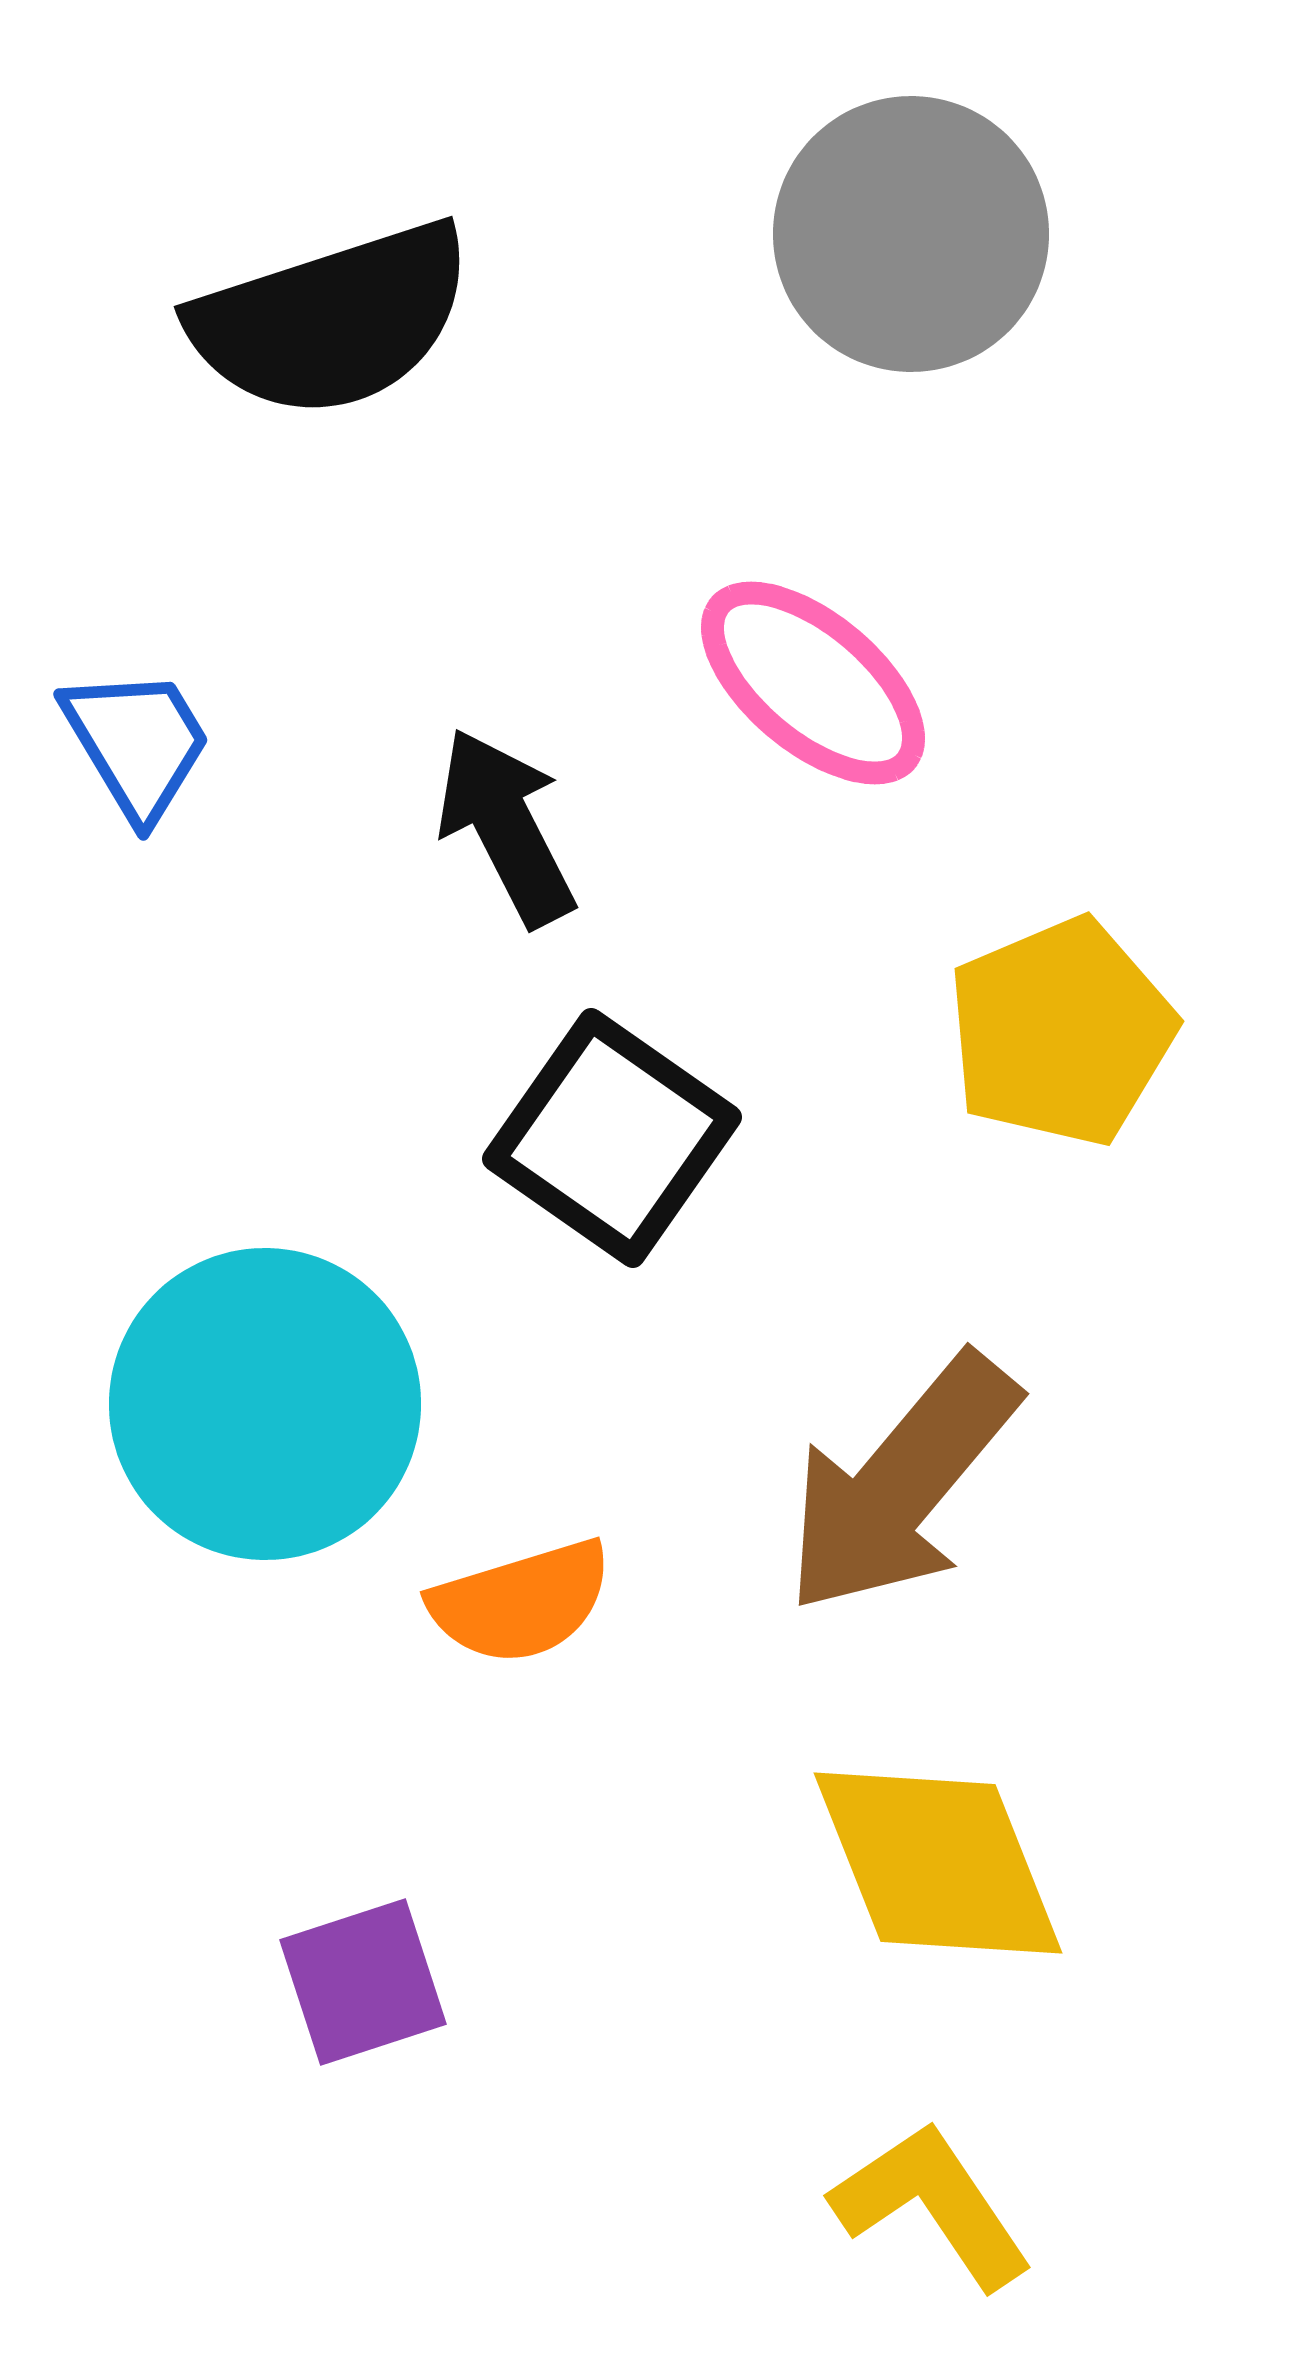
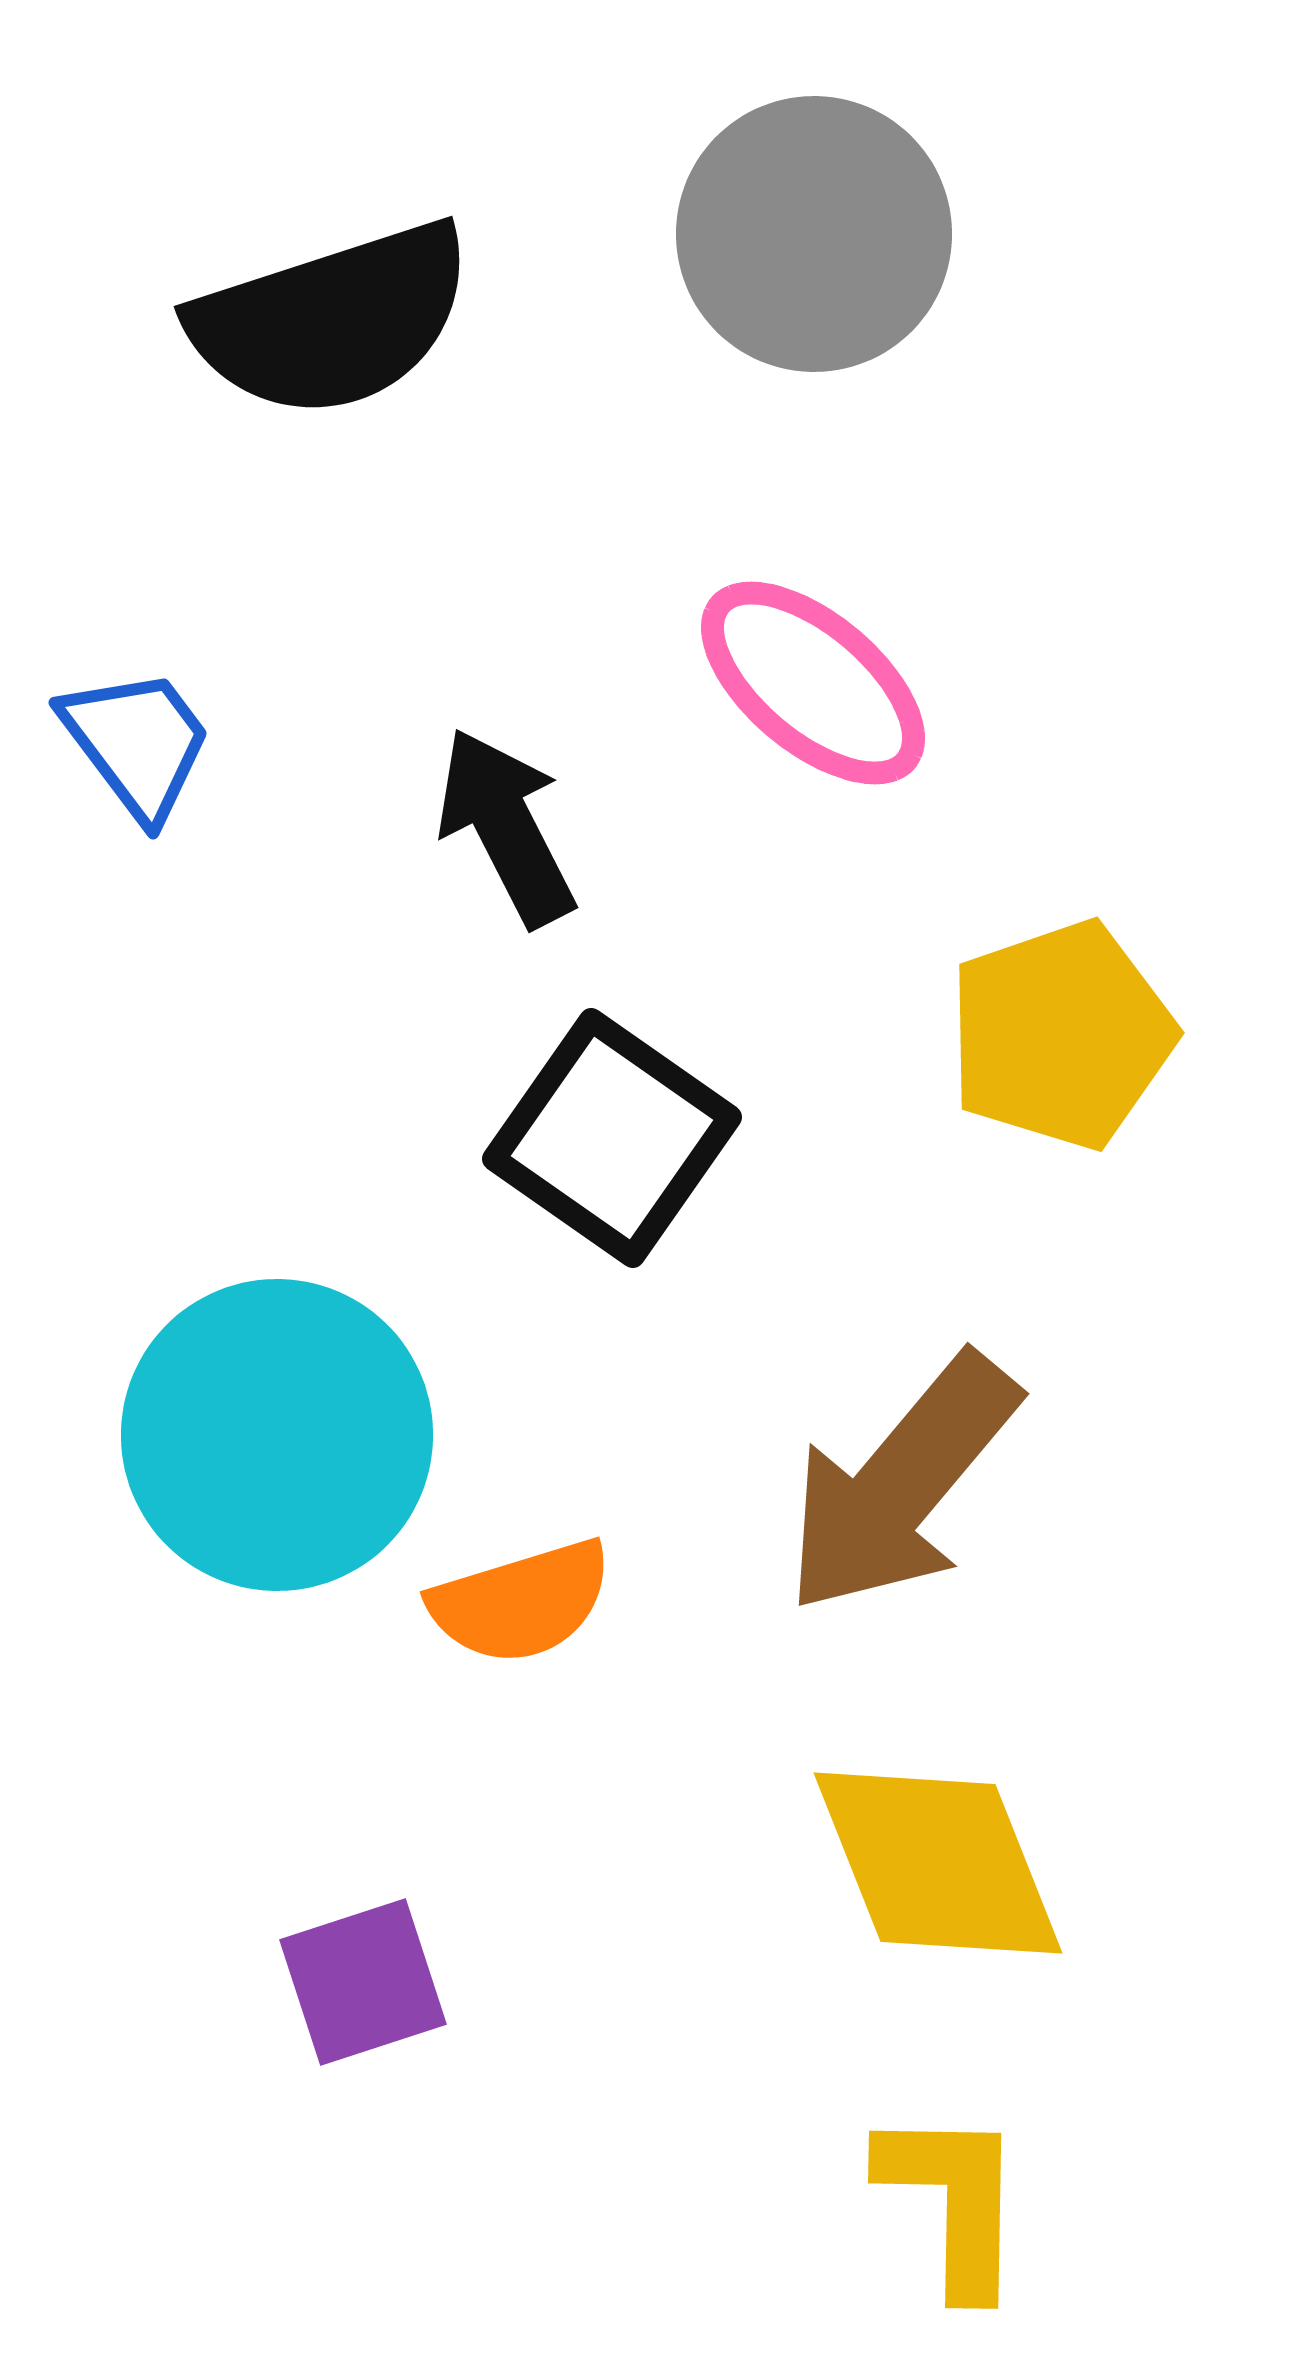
gray circle: moved 97 px left
blue trapezoid: rotated 6 degrees counterclockwise
yellow pentagon: moved 3 px down; rotated 4 degrees clockwise
cyan circle: moved 12 px right, 31 px down
yellow L-shape: moved 21 px right, 4 px up; rotated 35 degrees clockwise
